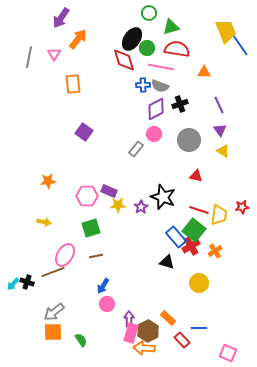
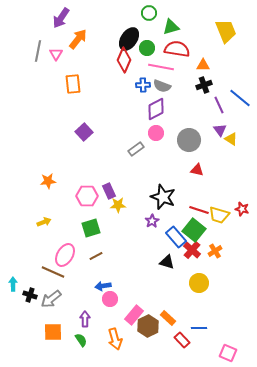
black ellipse at (132, 39): moved 3 px left
blue line at (240, 45): moved 53 px down; rotated 15 degrees counterclockwise
pink triangle at (54, 54): moved 2 px right
gray line at (29, 57): moved 9 px right, 6 px up
red diamond at (124, 60): rotated 40 degrees clockwise
orange triangle at (204, 72): moved 1 px left, 7 px up
gray semicircle at (160, 86): moved 2 px right
black cross at (180, 104): moved 24 px right, 19 px up
purple square at (84, 132): rotated 12 degrees clockwise
pink circle at (154, 134): moved 2 px right, 1 px up
gray rectangle at (136, 149): rotated 14 degrees clockwise
yellow triangle at (223, 151): moved 8 px right, 12 px up
red triangle at (196, 176): moved 1 px right, 6 px up
purple rectangle at (109, 191): rotated 42 degrees clockwise
purple star at (141, 207): moved 11 px right, 14 px down
red star at (242, 207): moved 2 px down; rotated 24 degrees clockwise
yellow trapezoid at (219, 215): rotated 100 degrees clockwise
yellow arrow at (44, 222): rotated 32 degrees counterclockwise
red cross at (191, 246): moved 1 px right, 4 px down; rotated 18 degrees counterclockwise
brown line at (96, 256): rotated 16 degrees counterclockwise
brown line at (53, 272): rotated 45 degrees clockwise
black cross at (27, 282): moved 3 px right, 13 px down
cyan arrow at (13, 284): rotated 136 degrees clockwise
blue arrow at (103, 286): rotated 49 degrees clockwise
pink circle at (107, 304): moved 3 px right, 5 px up
gray arrow at (54, 312): moved 3 px left, 13 px up
purple arrow at (129, 319): moved 44 px left
brown hexagon at (148, 331): moved 5 px up
pink rectangle at (131, 333): moved 3 px right, 18 px up; rotated 24 degrees clockwise
orange arrow at (144, 348): moved 29 px left, 9 px up; rotated 110 degrees counterclockwise
